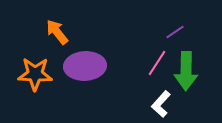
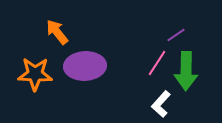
purple line: moved 1 px right, 3 px down
